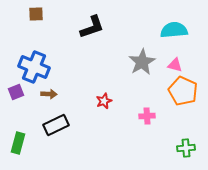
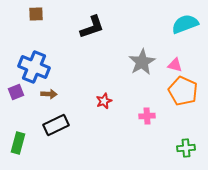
cyan semicircle: moved 11 px right, 6 px up; rotated 16 degrees counterclockwise
